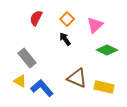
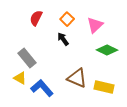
black arrow: moved 2 px left
yellow triangle: moved 3 px up
